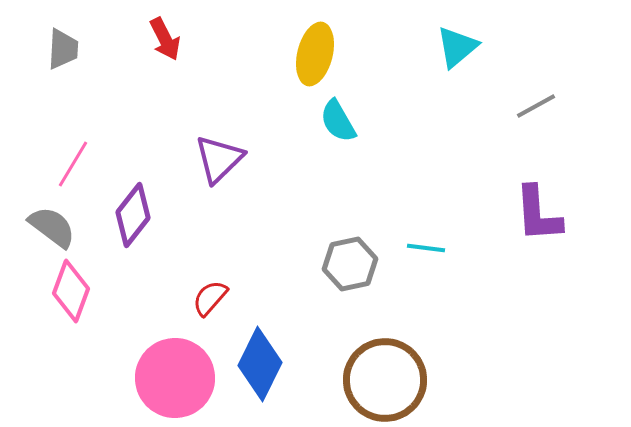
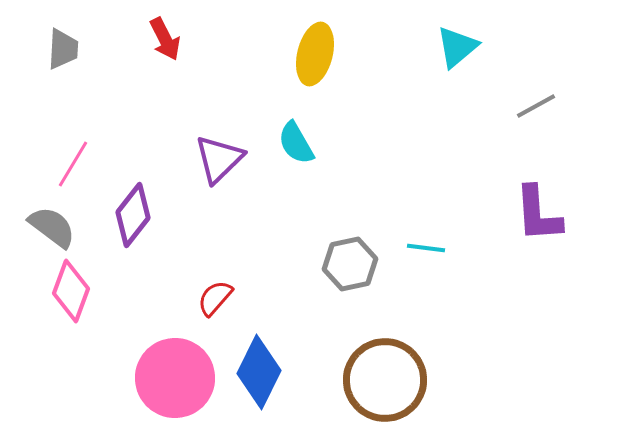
cyan semicircle: moved 42 px left, 22 px down
red semicircle: moved 5 px right
blue diamond: moved 1 px left, 8 px down
